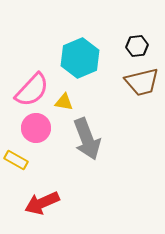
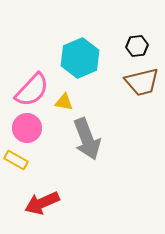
pink circle: moved 9 px left
